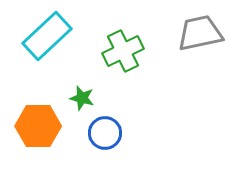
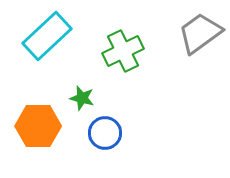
gray trapezoid: rotated 24 degrees counterclockwise
